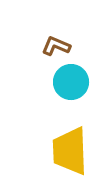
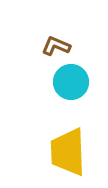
yellow trapezoid: moved 2 px left, 1 px down
